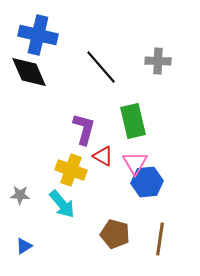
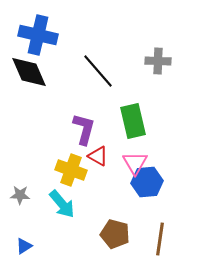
black line: moved 3 px left, 4 px down
red triangle: moved 5 px left
